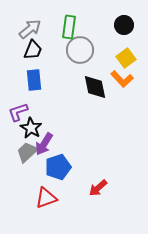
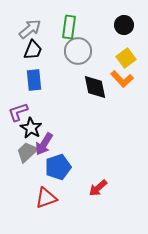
gray circle: moved 2 px left, 1 px down
